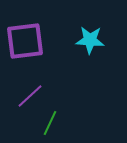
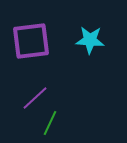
purple square: moved 6 px right
purple line: moved 5 px right, 2 px down
